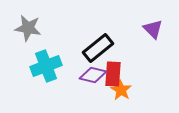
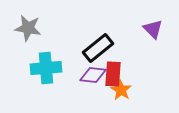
cyan cross: moved 2 px down; rotated 16 degrees clockwise
purple diamond: rotated 8 degrees counterclockwise
